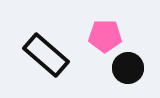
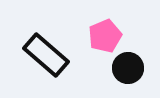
pink pentagon: rotated 24 degrees counterclockwise
